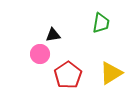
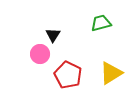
green trapezoid: rotated 115 degrees counterclockwise
black triangle: rotated 49 degrees counterclockwise
red pentagon: rotated 12 degrees counterclockwise
